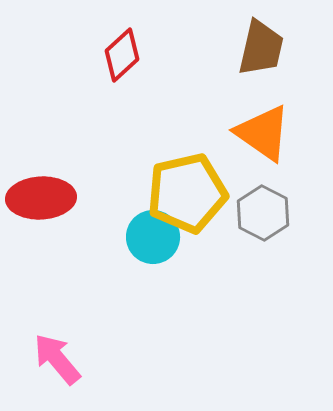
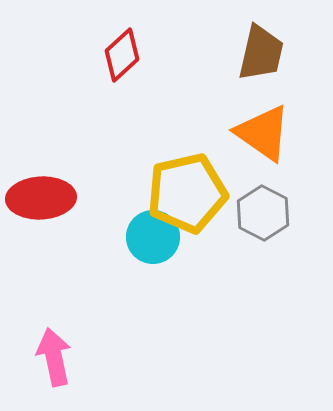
brown trapezoid: moved 5 px down
pink arrow: moved 3 px left, 2 px up; rotated 28 degrees clockwise
